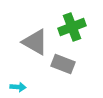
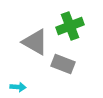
green cross: moved 2 px left, 1 px up
